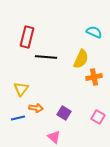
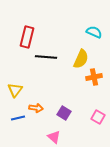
yellow triangle: moved 6 px left, 1 px down
